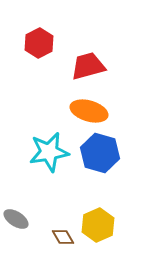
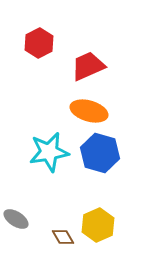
red trapezoid: rotated 9 degrees counterclockwise
